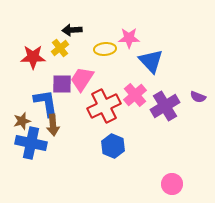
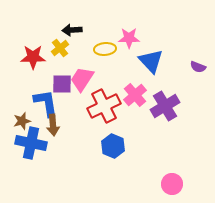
purple semicircle: moved 30 px up
